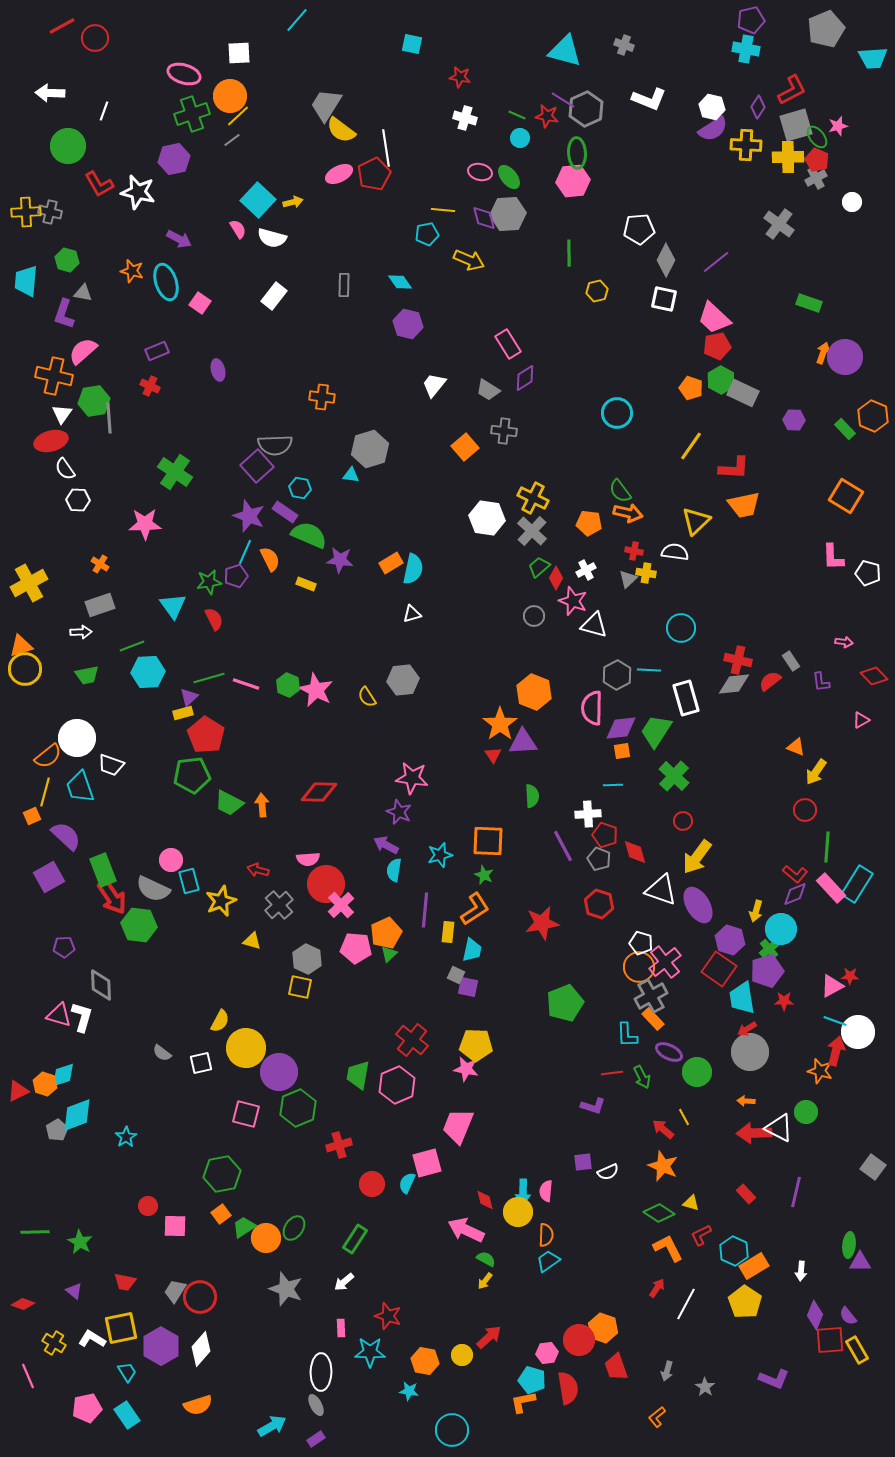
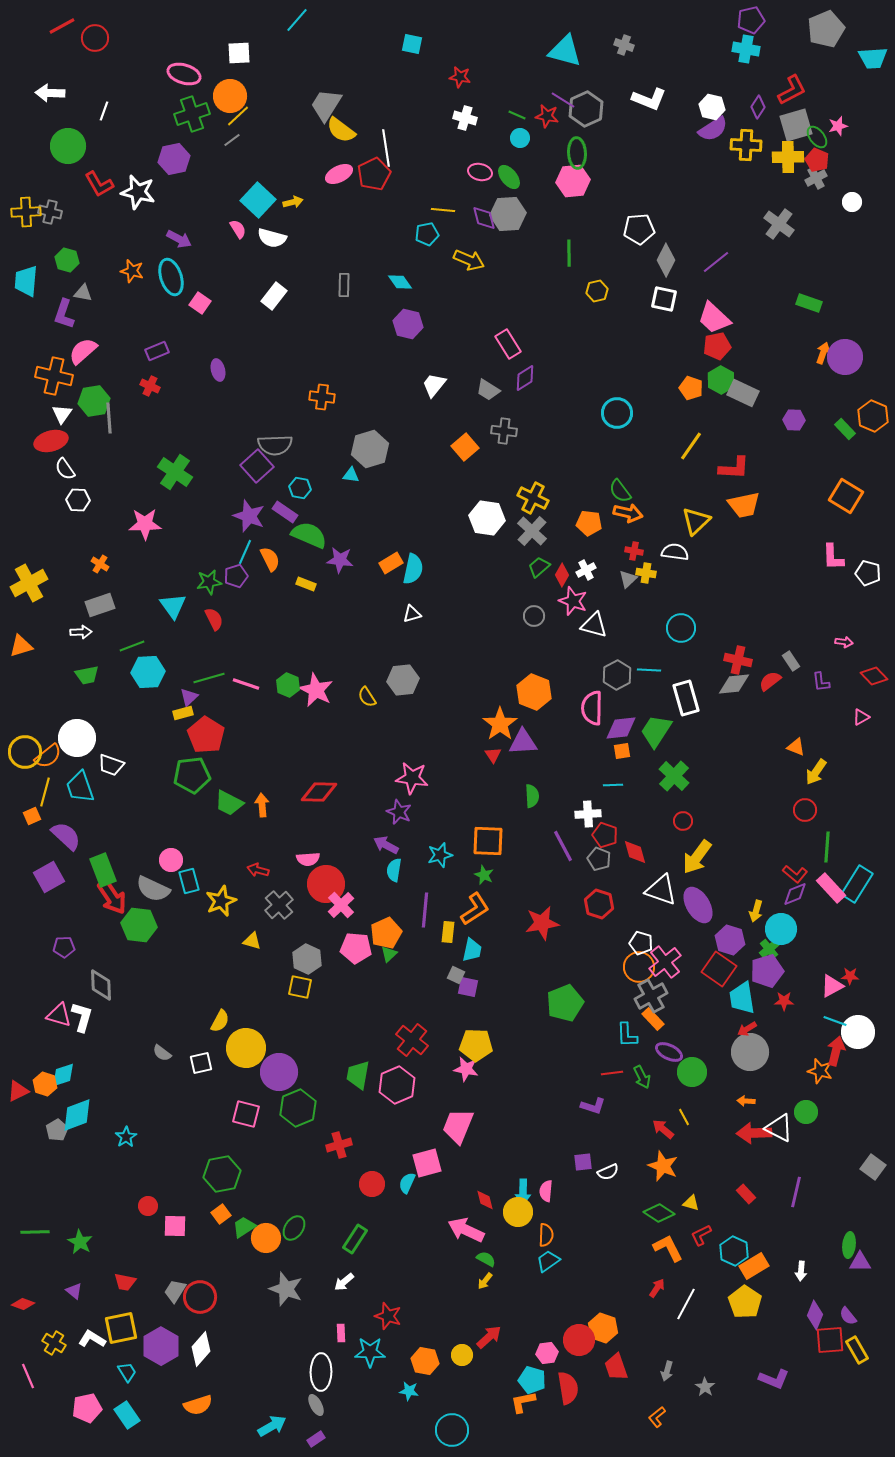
cyan ellipse at (166, 282): moved 5 px right, 5 px up
red diamond at (556, 578): moved 6 px right, 3 px up
yellow circle at (25, 669): moved 83 px down
pink triangle at (861, 720): moved 3 px up
green circle at (697, 1072): moved 5 px left
pink rectangle at (341, 1328): moved 5 px down
